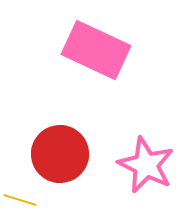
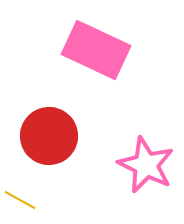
red circle: moved 11 px left, 18 px up
yellow line: rotated 12 degrees clockwise
